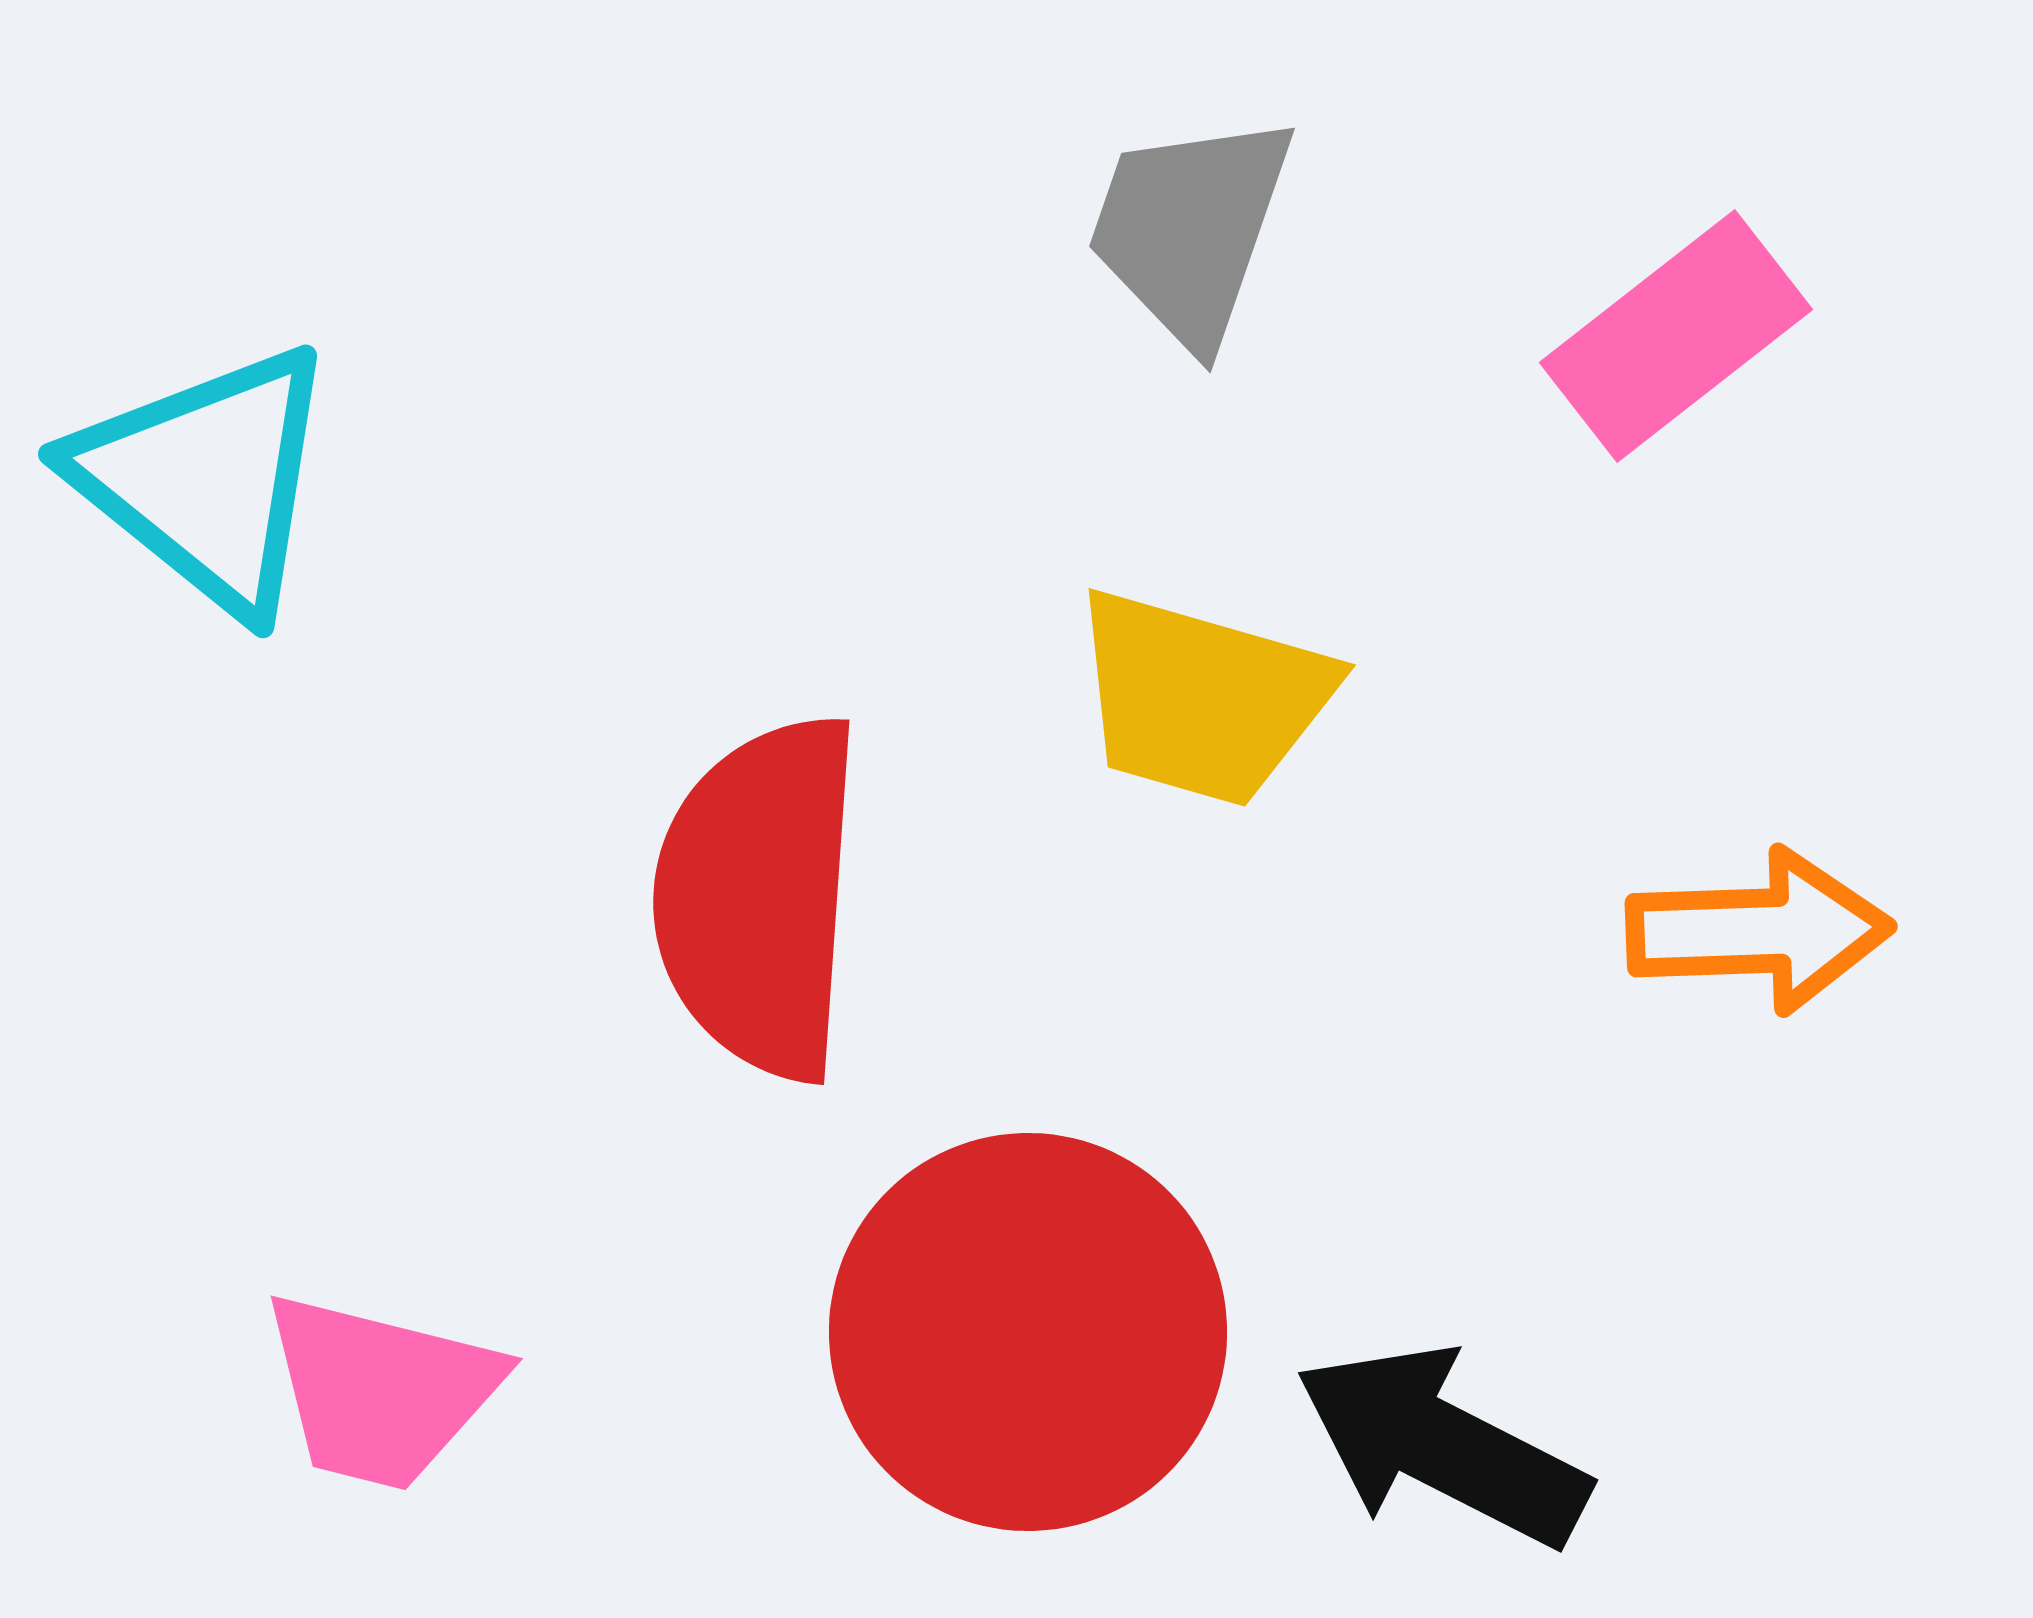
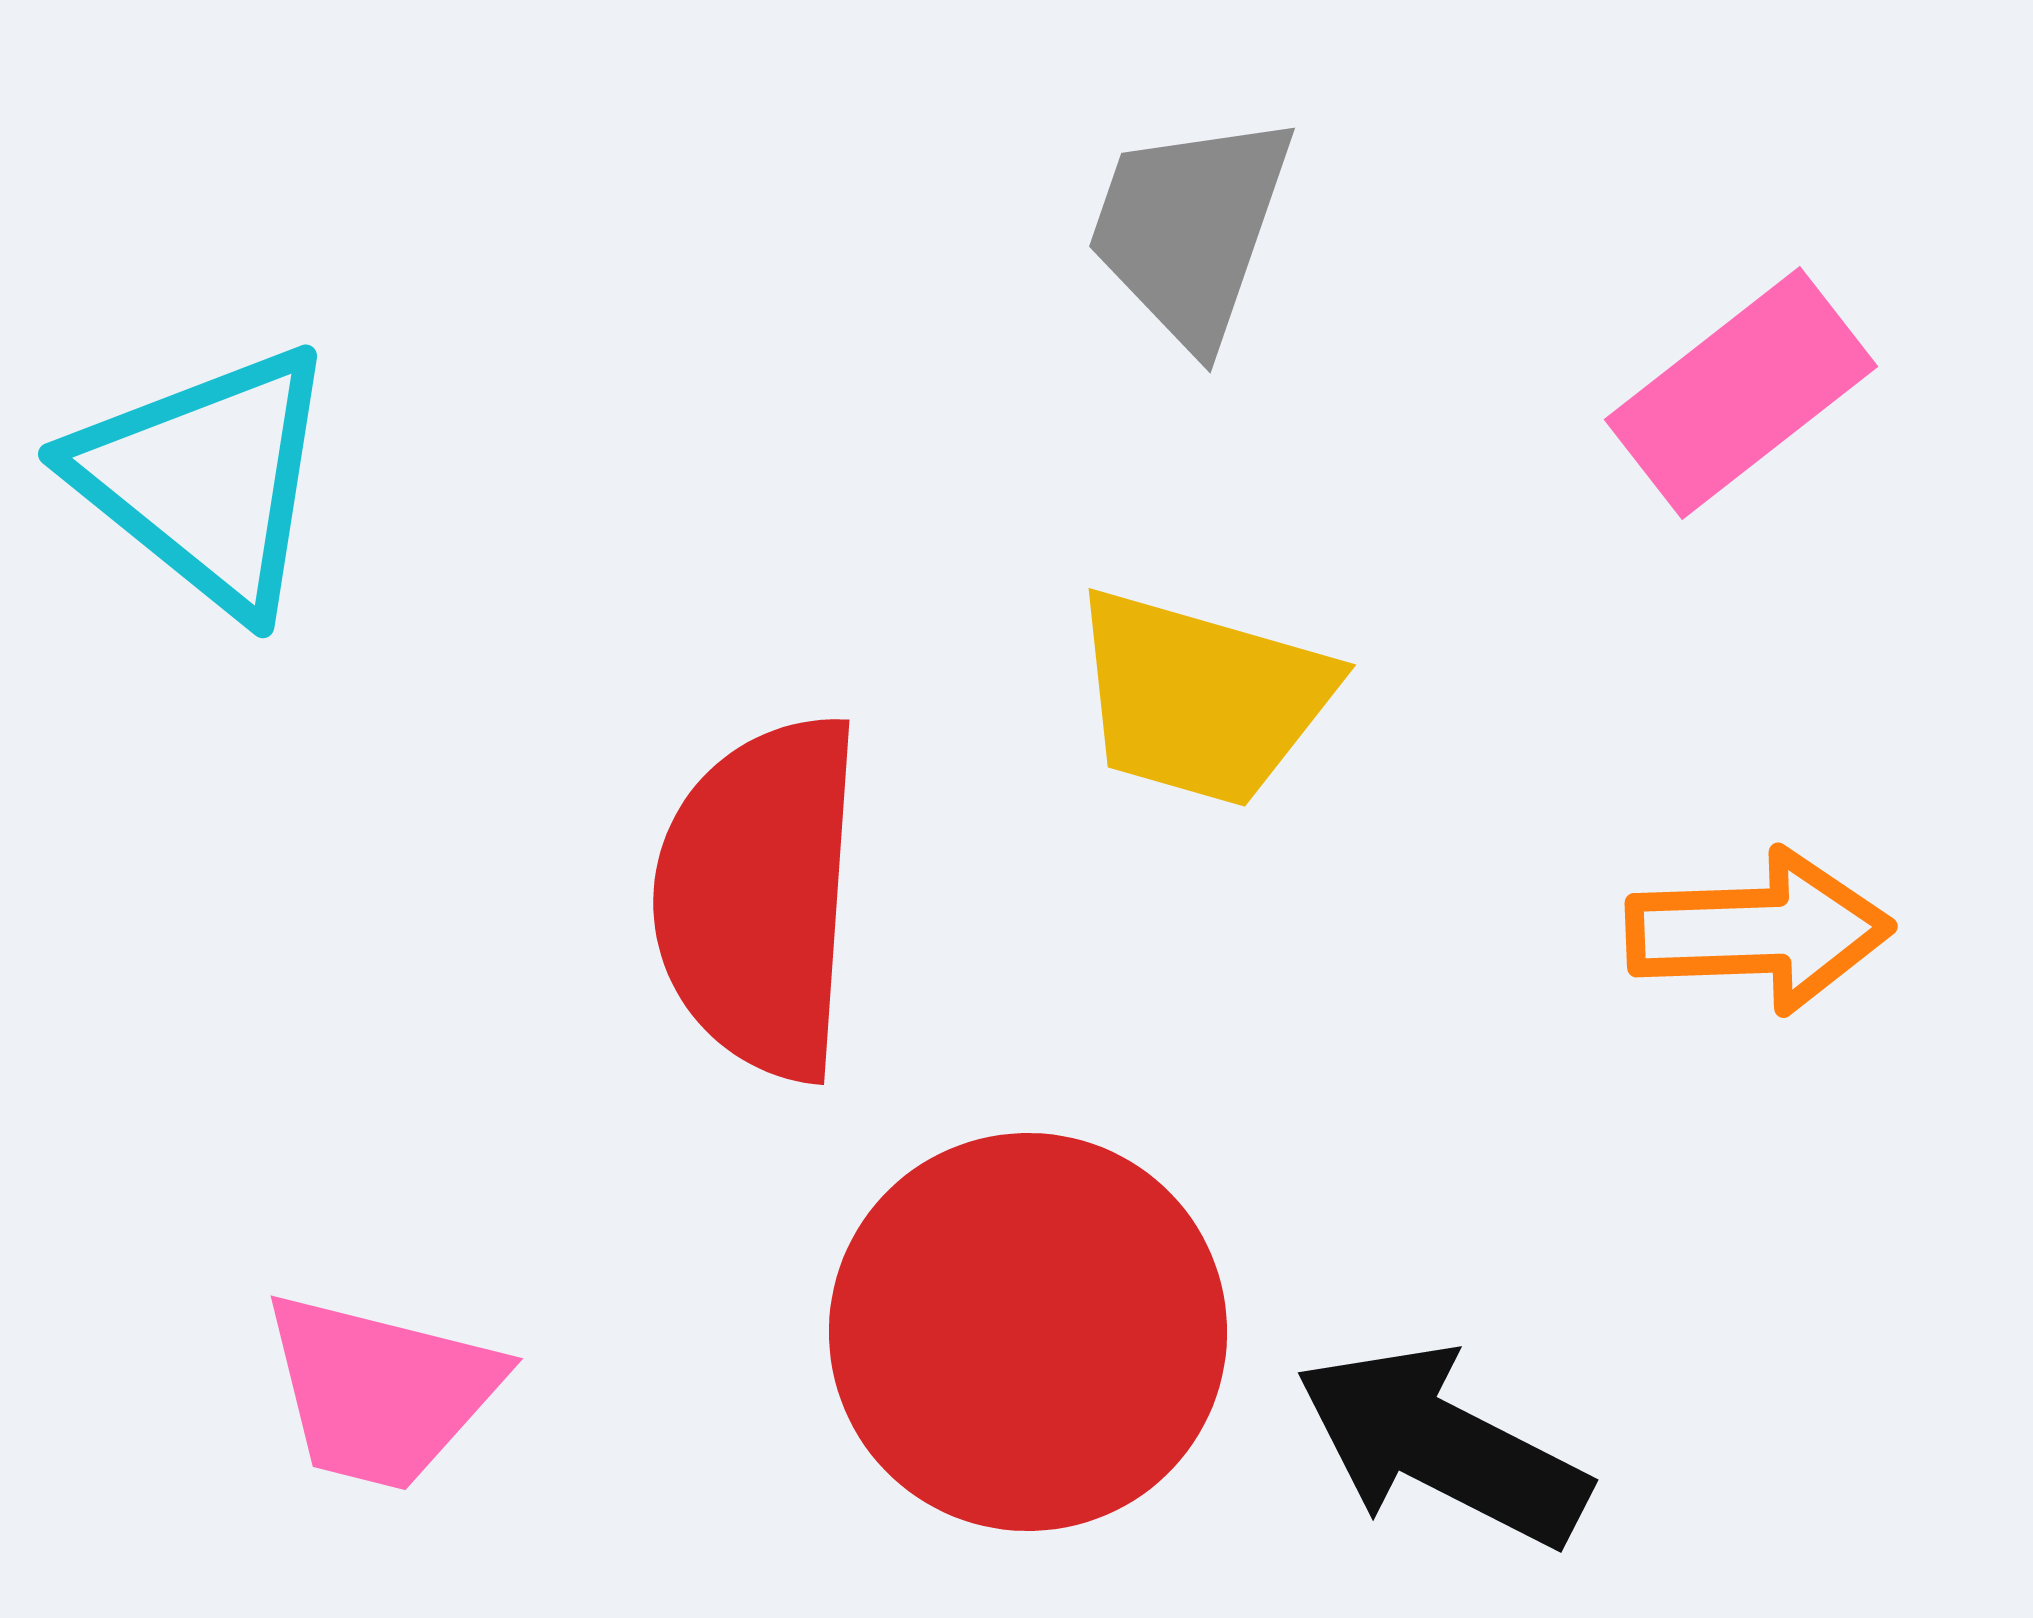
pink rectangle: moved 65 px right, 57 px down
